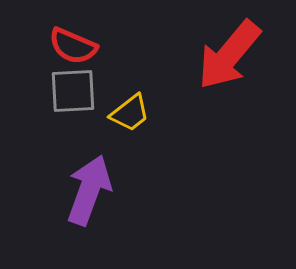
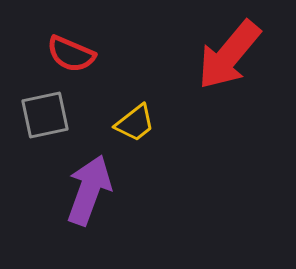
red semicircle: moved 2 px left, 8 px down
gray square: moved 28 px left, 24 px down; rotated 9 degrees counterclockwise
yellow trapezoid: moved 5 px right, 10 px down
